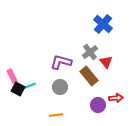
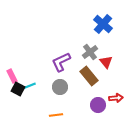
purple L-shape: rotated 40 degrees counterclockwise
